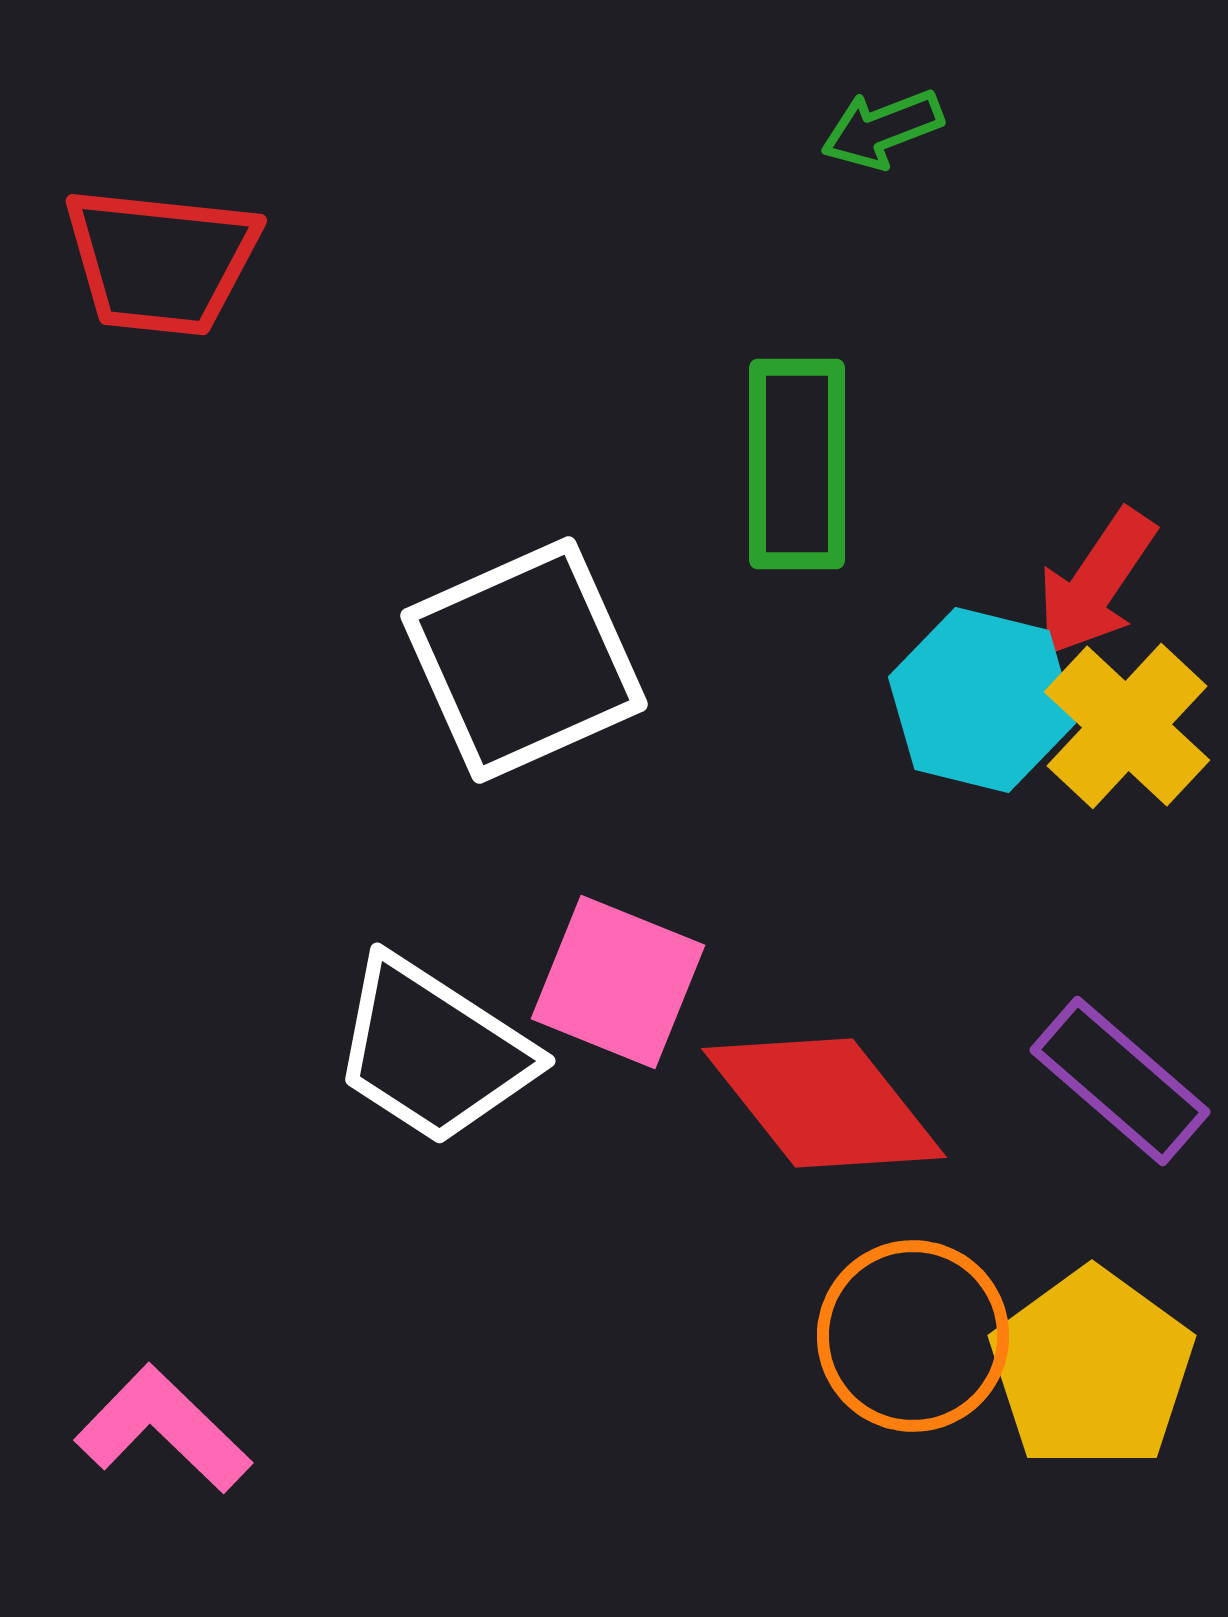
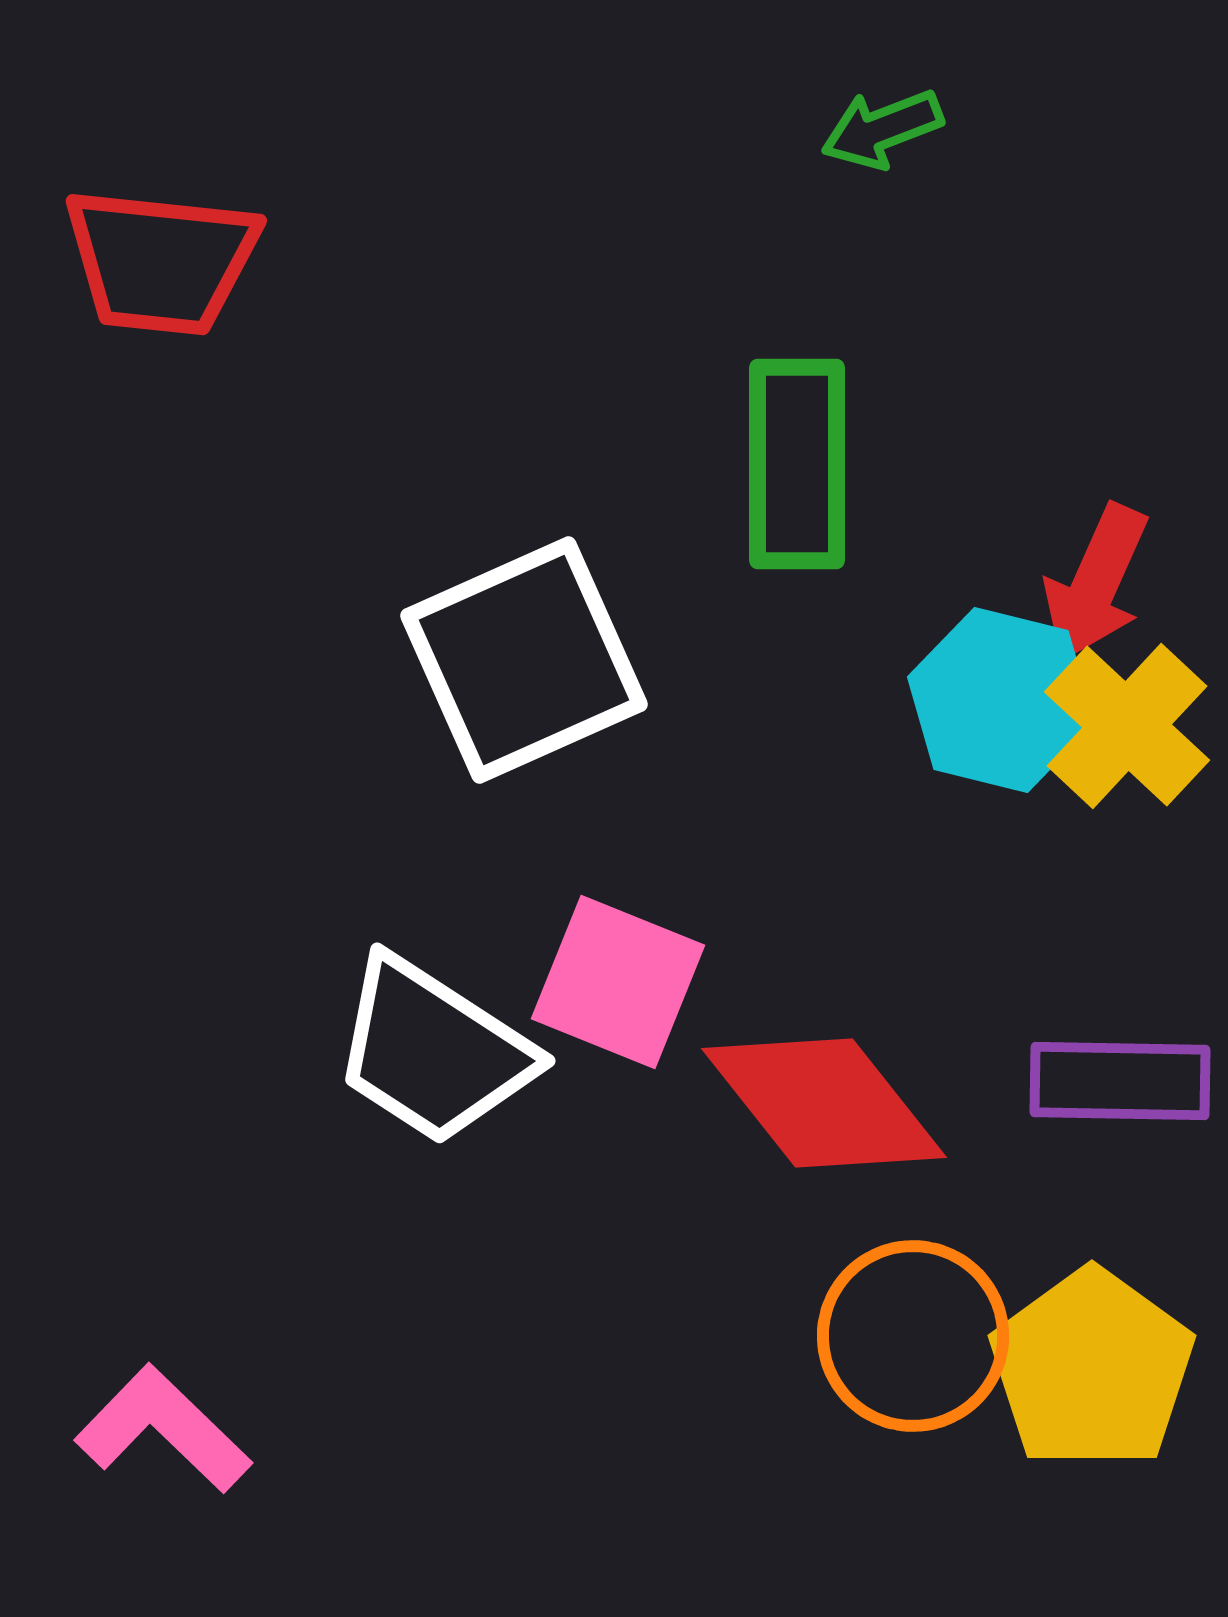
red arrow: rotated 10 degrees counterclockwise
cyan hexagon: moved 19 px right
purple rectangle: rotated 40 degrees counterclockwise
